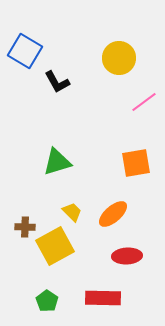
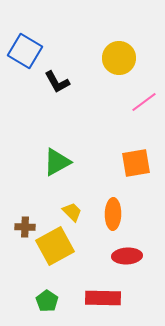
green triangle: rotated 12 degrees counterclockwise
orange ellipse: rotated 48 degrees counterclockwise
